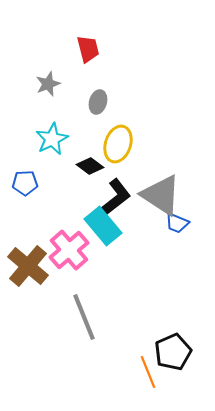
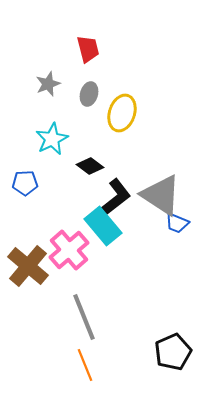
gray ellipse: moved 9 px left, 8 px up
yellow ellipse: moved 4 px right, 31 px up
orange line: moved 63 px left, 7 px up
